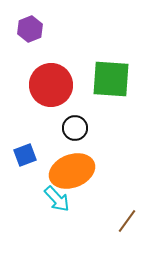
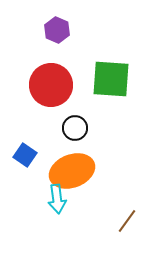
purple hexagon: moved 27 px right, 1 px down; rotated 15 degrees counterclockwise
blue square: rotated 35 degrees counterclockwise
cyan arrow: rotated 36 degrees clockwise
